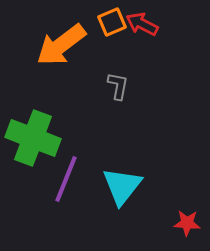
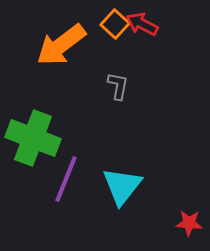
orange square: moved 3 px right, 2 px down; rotated 24 degrees counterclockwise
red star: moved 2 px right
